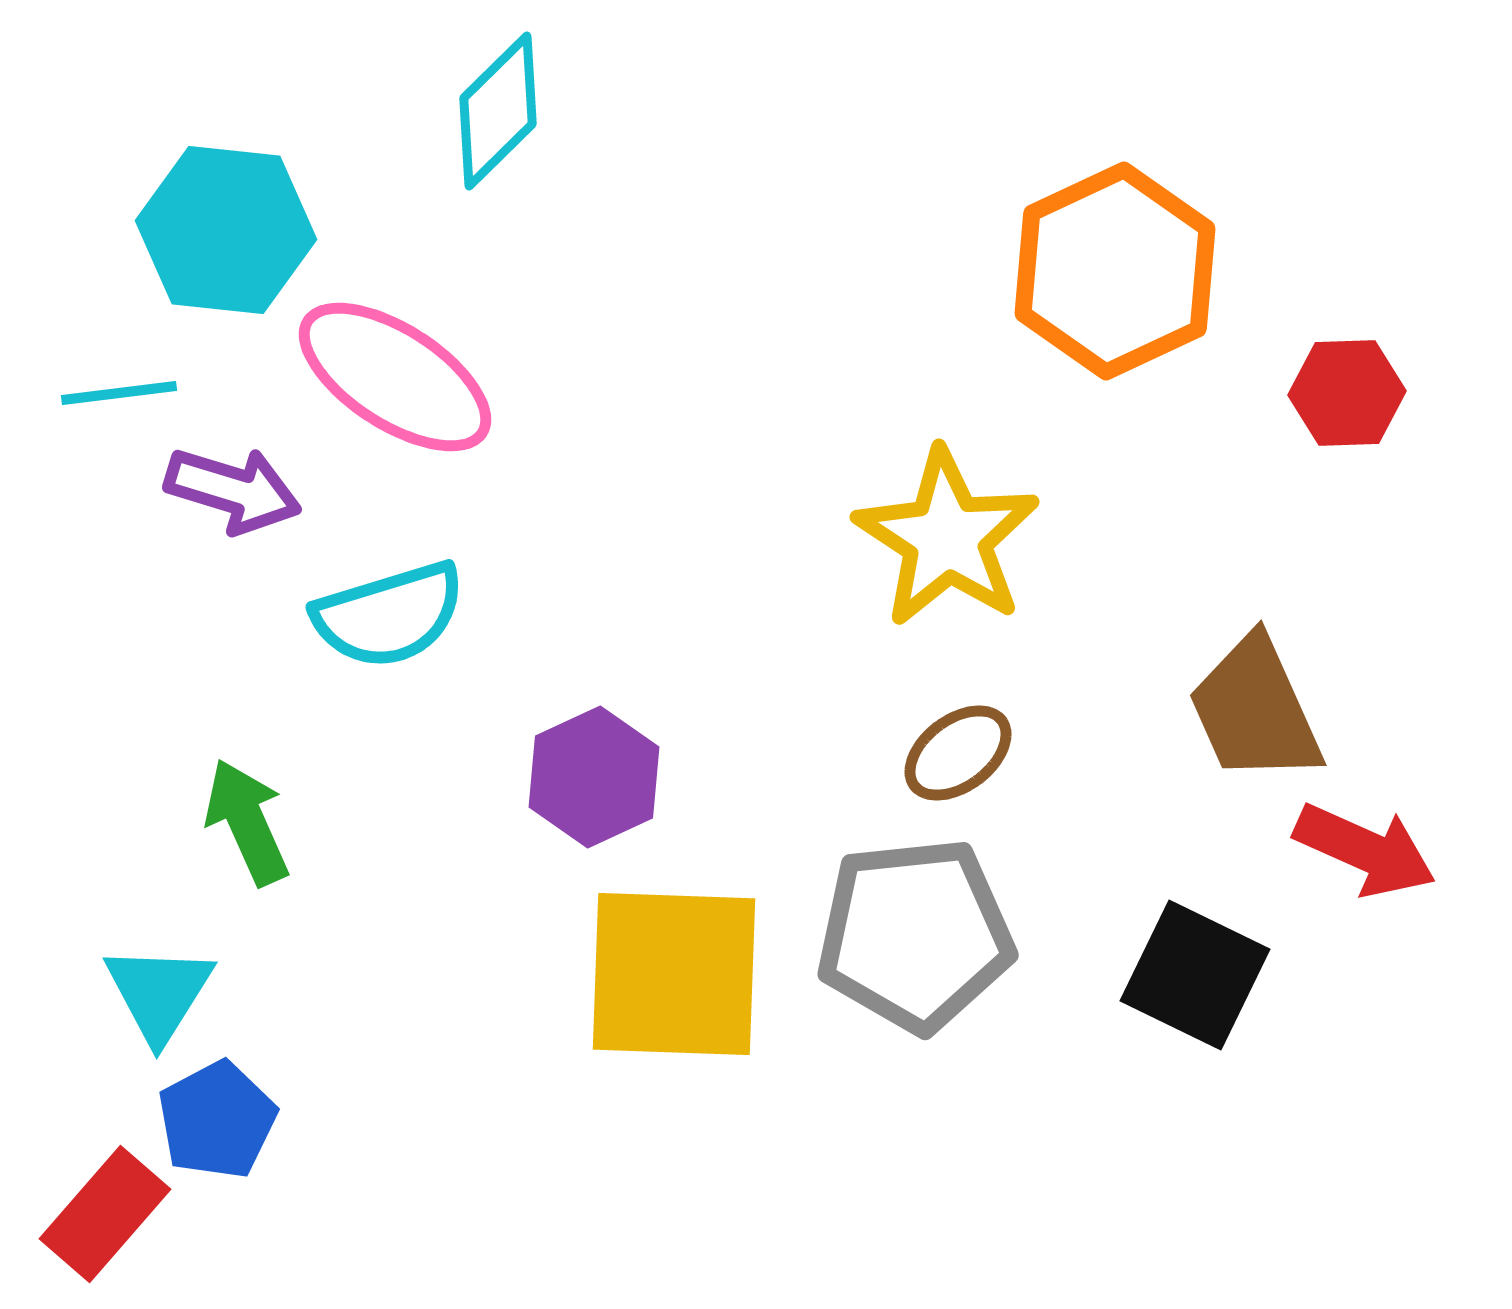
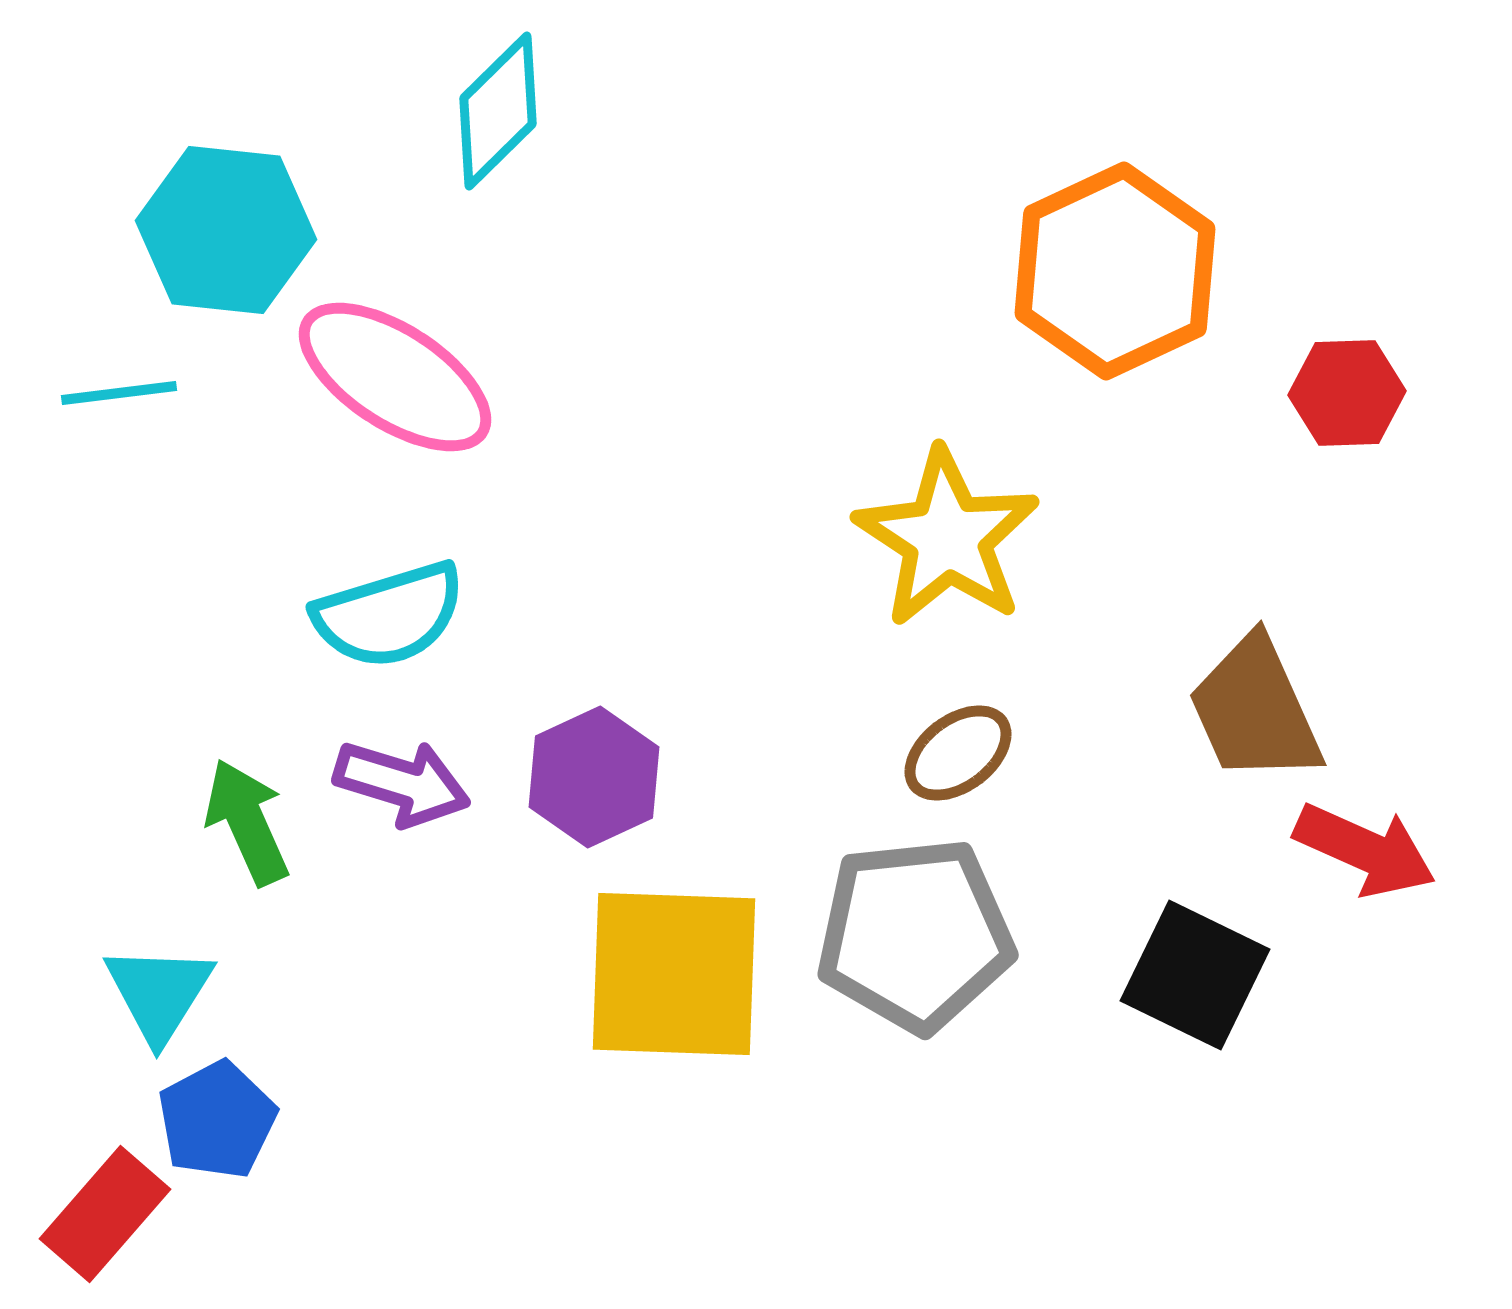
purple arrow: moved 169 px right, 293 px down
